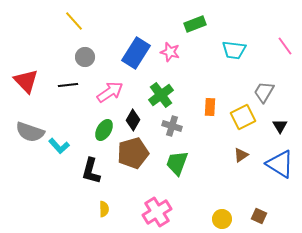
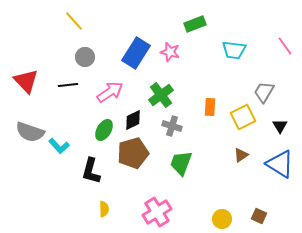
black diamond: rotated 35 degrees clockwise
green trapezoid: moved 4 px right
